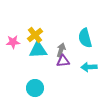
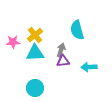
cyan semicircle: moved 8 px left, 8 px up
cyan triangle: moved 3 px left, 3 px down
